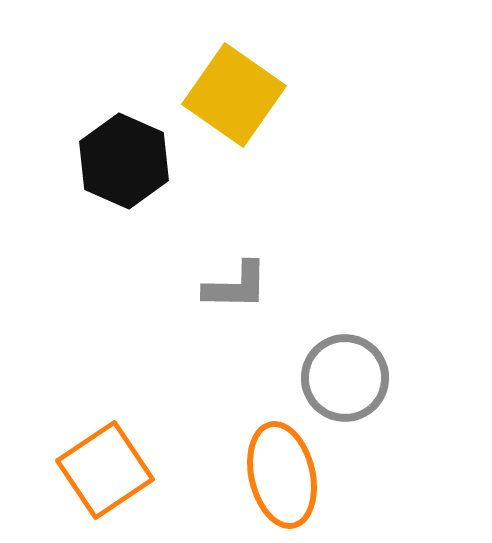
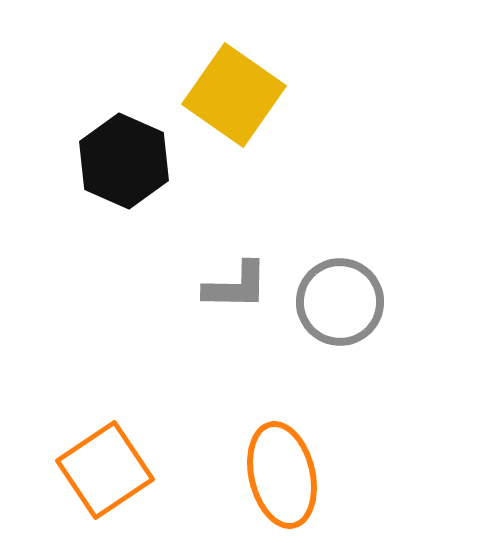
gray circle: moved 5 px left, 76 px up
